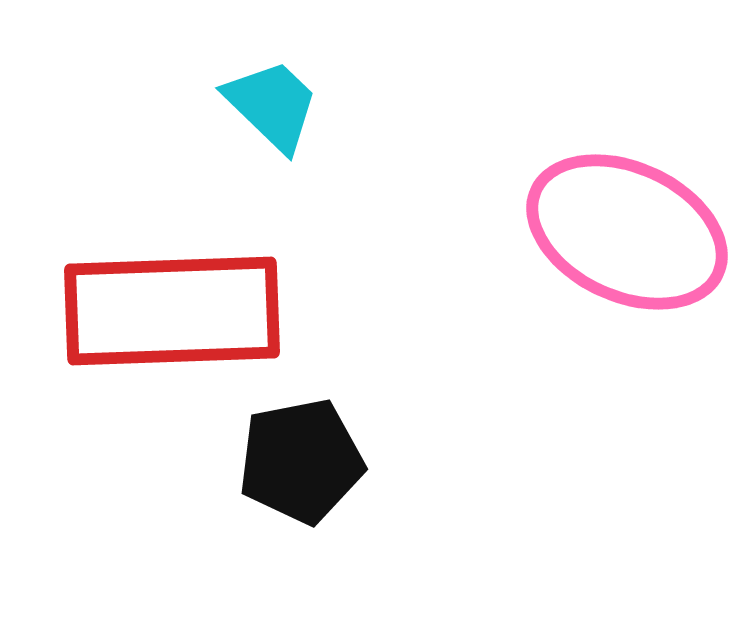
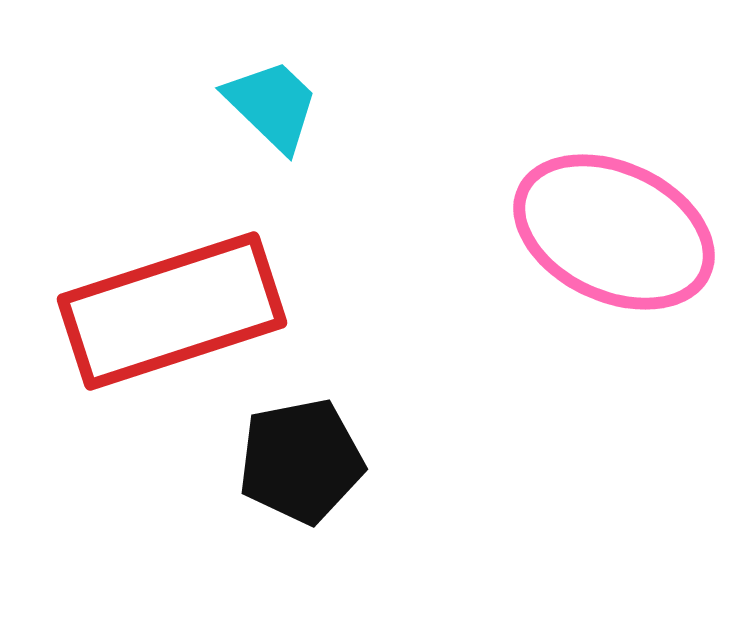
pink ellipse: moved 13 px left
red rectangle: rotated 16 degrees counterclockwise
